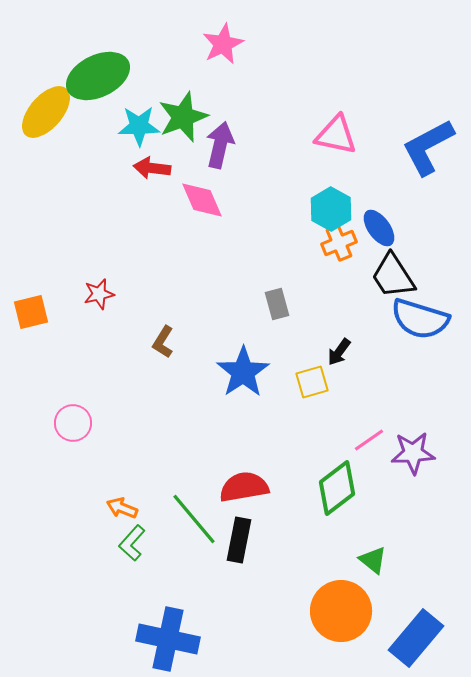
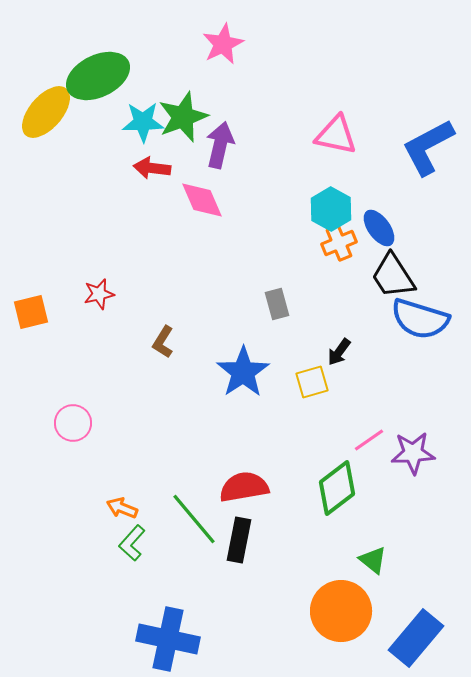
cyan star: moved 4 px right, 4 px up
